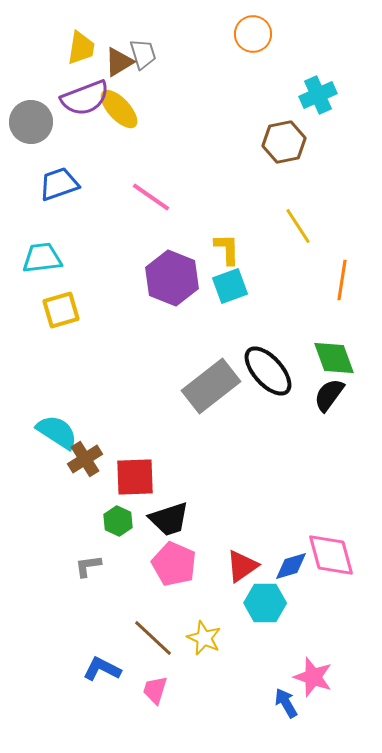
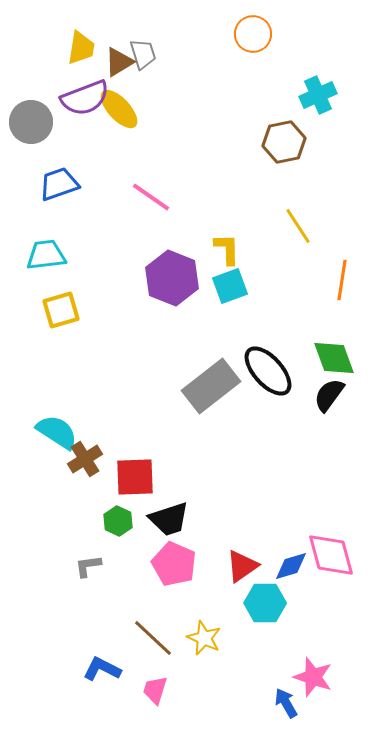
cyan trapezoid: moved 4 px right, 3 px up
